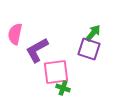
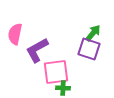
green cross: rotated 16 degrees counterclockwise
